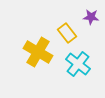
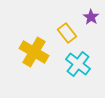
purple star: rotated 28 degrees clockwise
yellow cross: moved 4 px left
